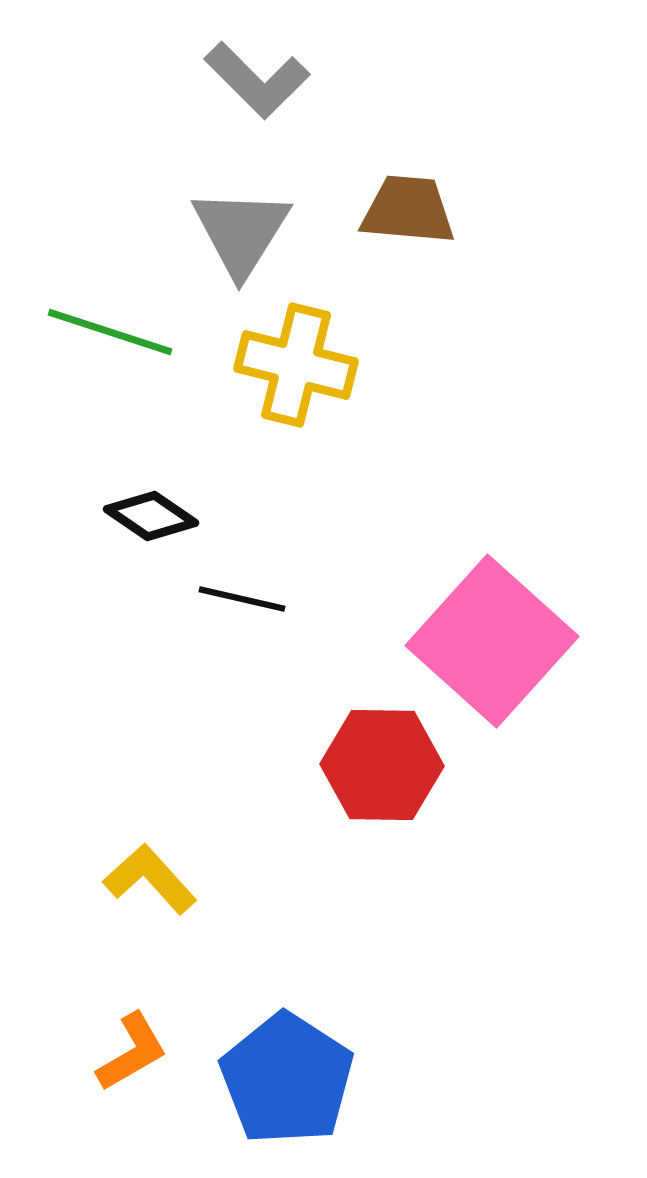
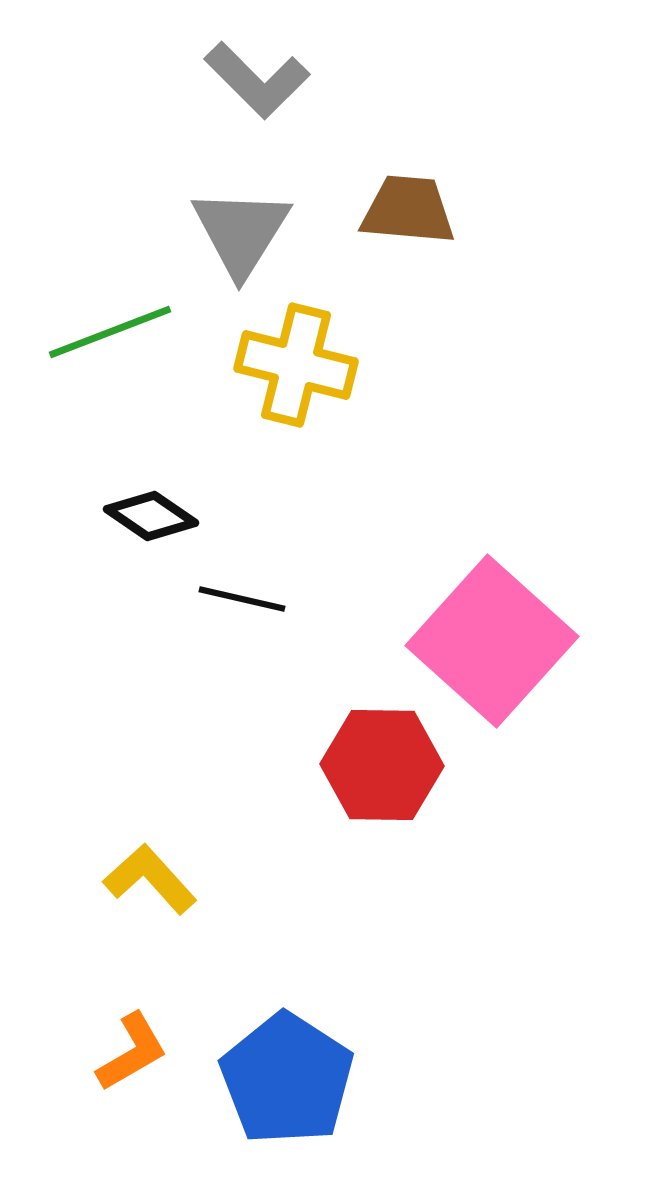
green line: rotated 39 degrees counterclockwise
